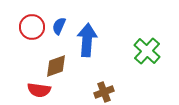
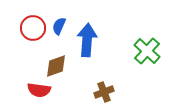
red circle: moved 1 px right, 1 px down
